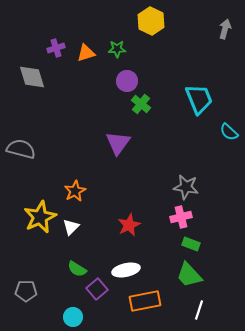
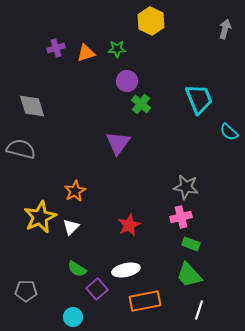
gray diamond: moved 29 px down
